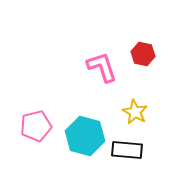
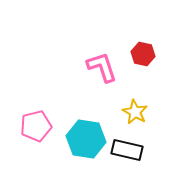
cyan hexagon: moved 1 px right, 3 px down; rotated 6 degrees counterclockwise
black rectangle: rotated 8 degrees clockwise
